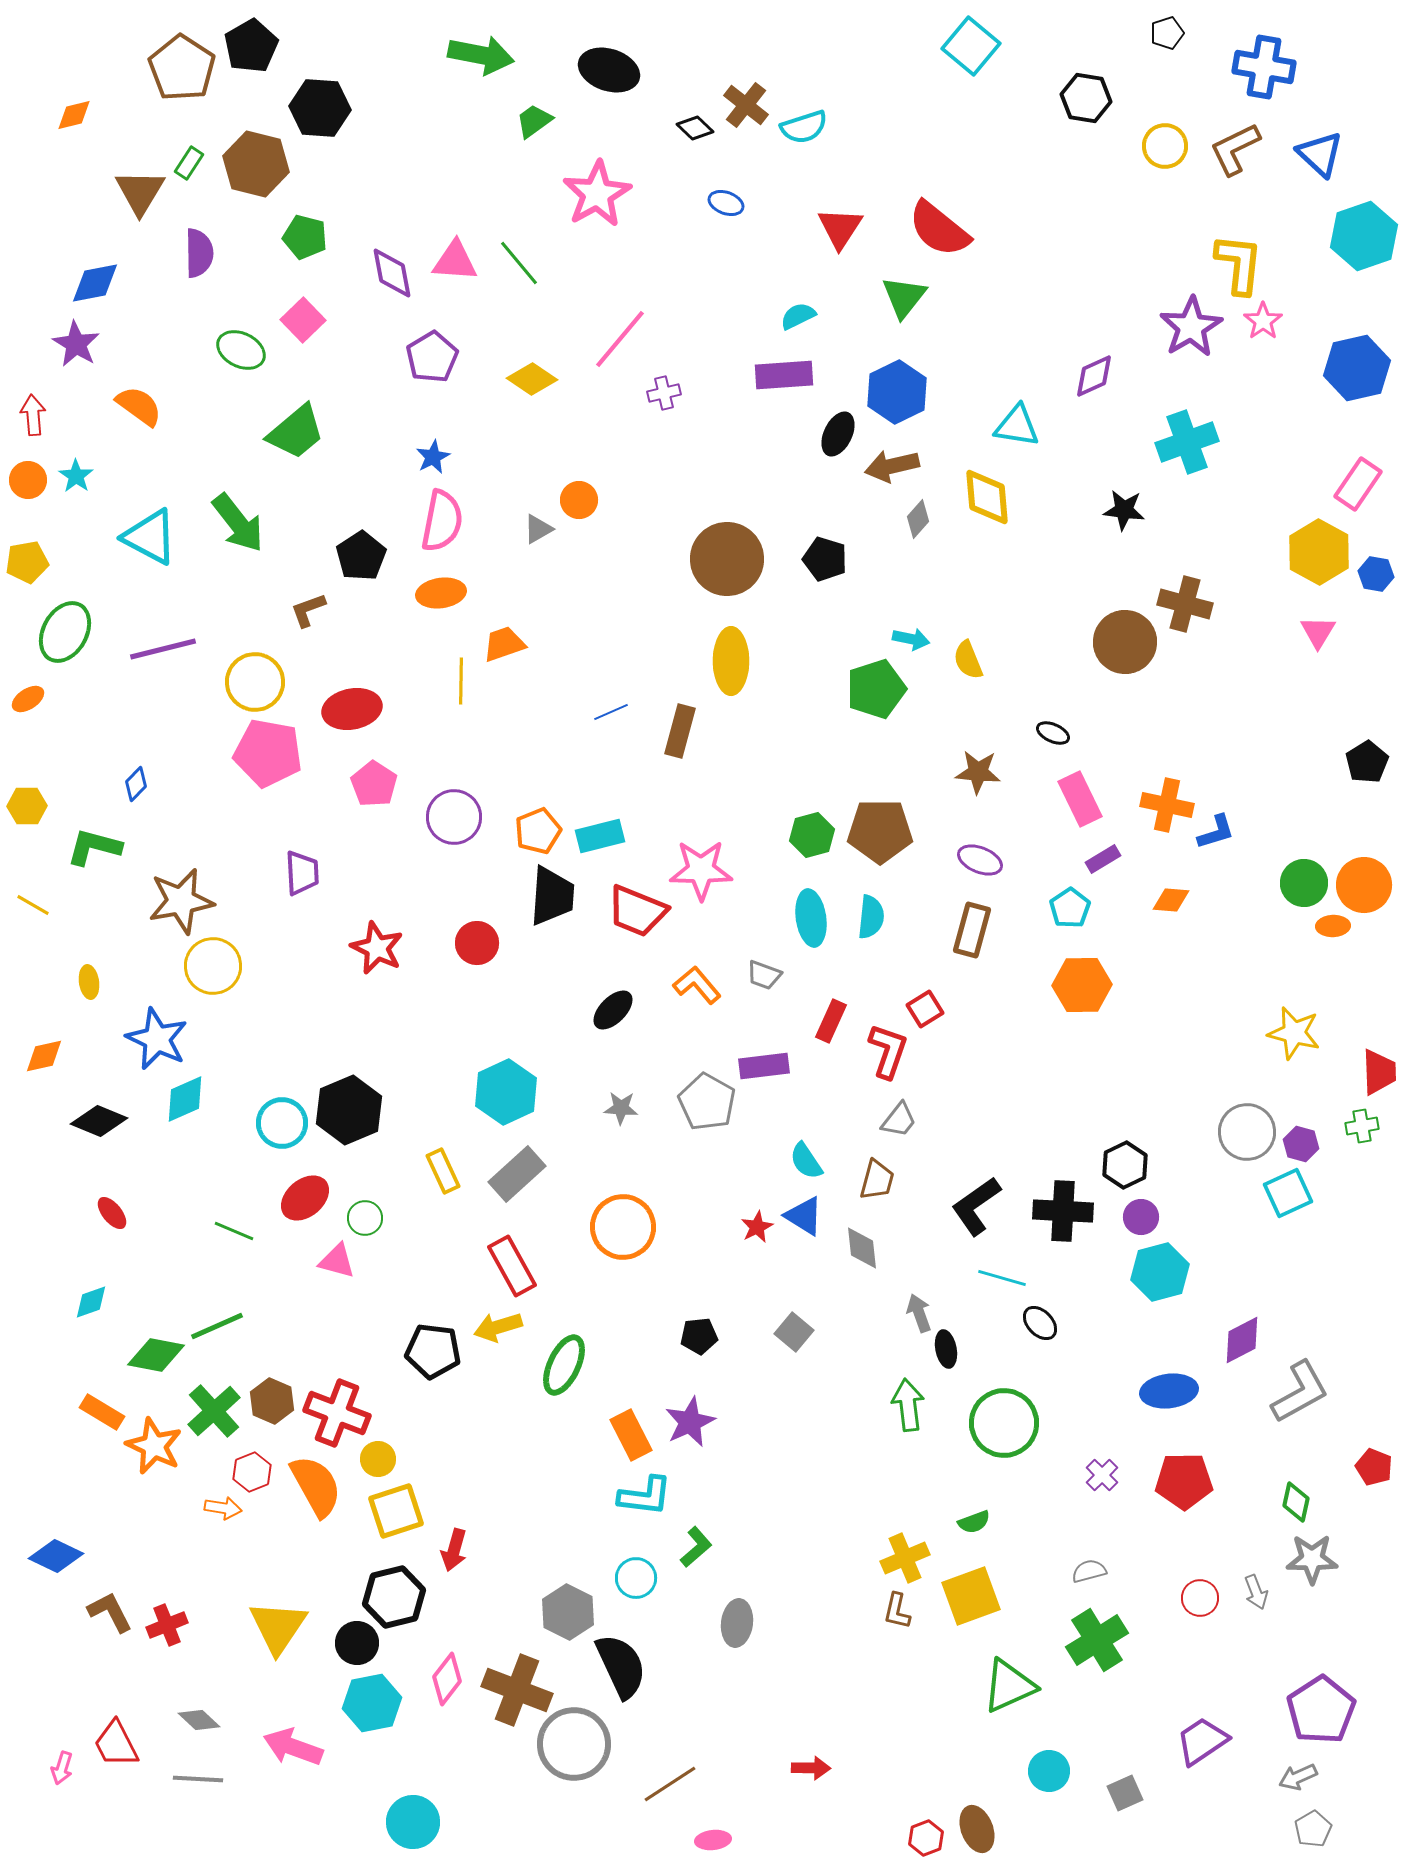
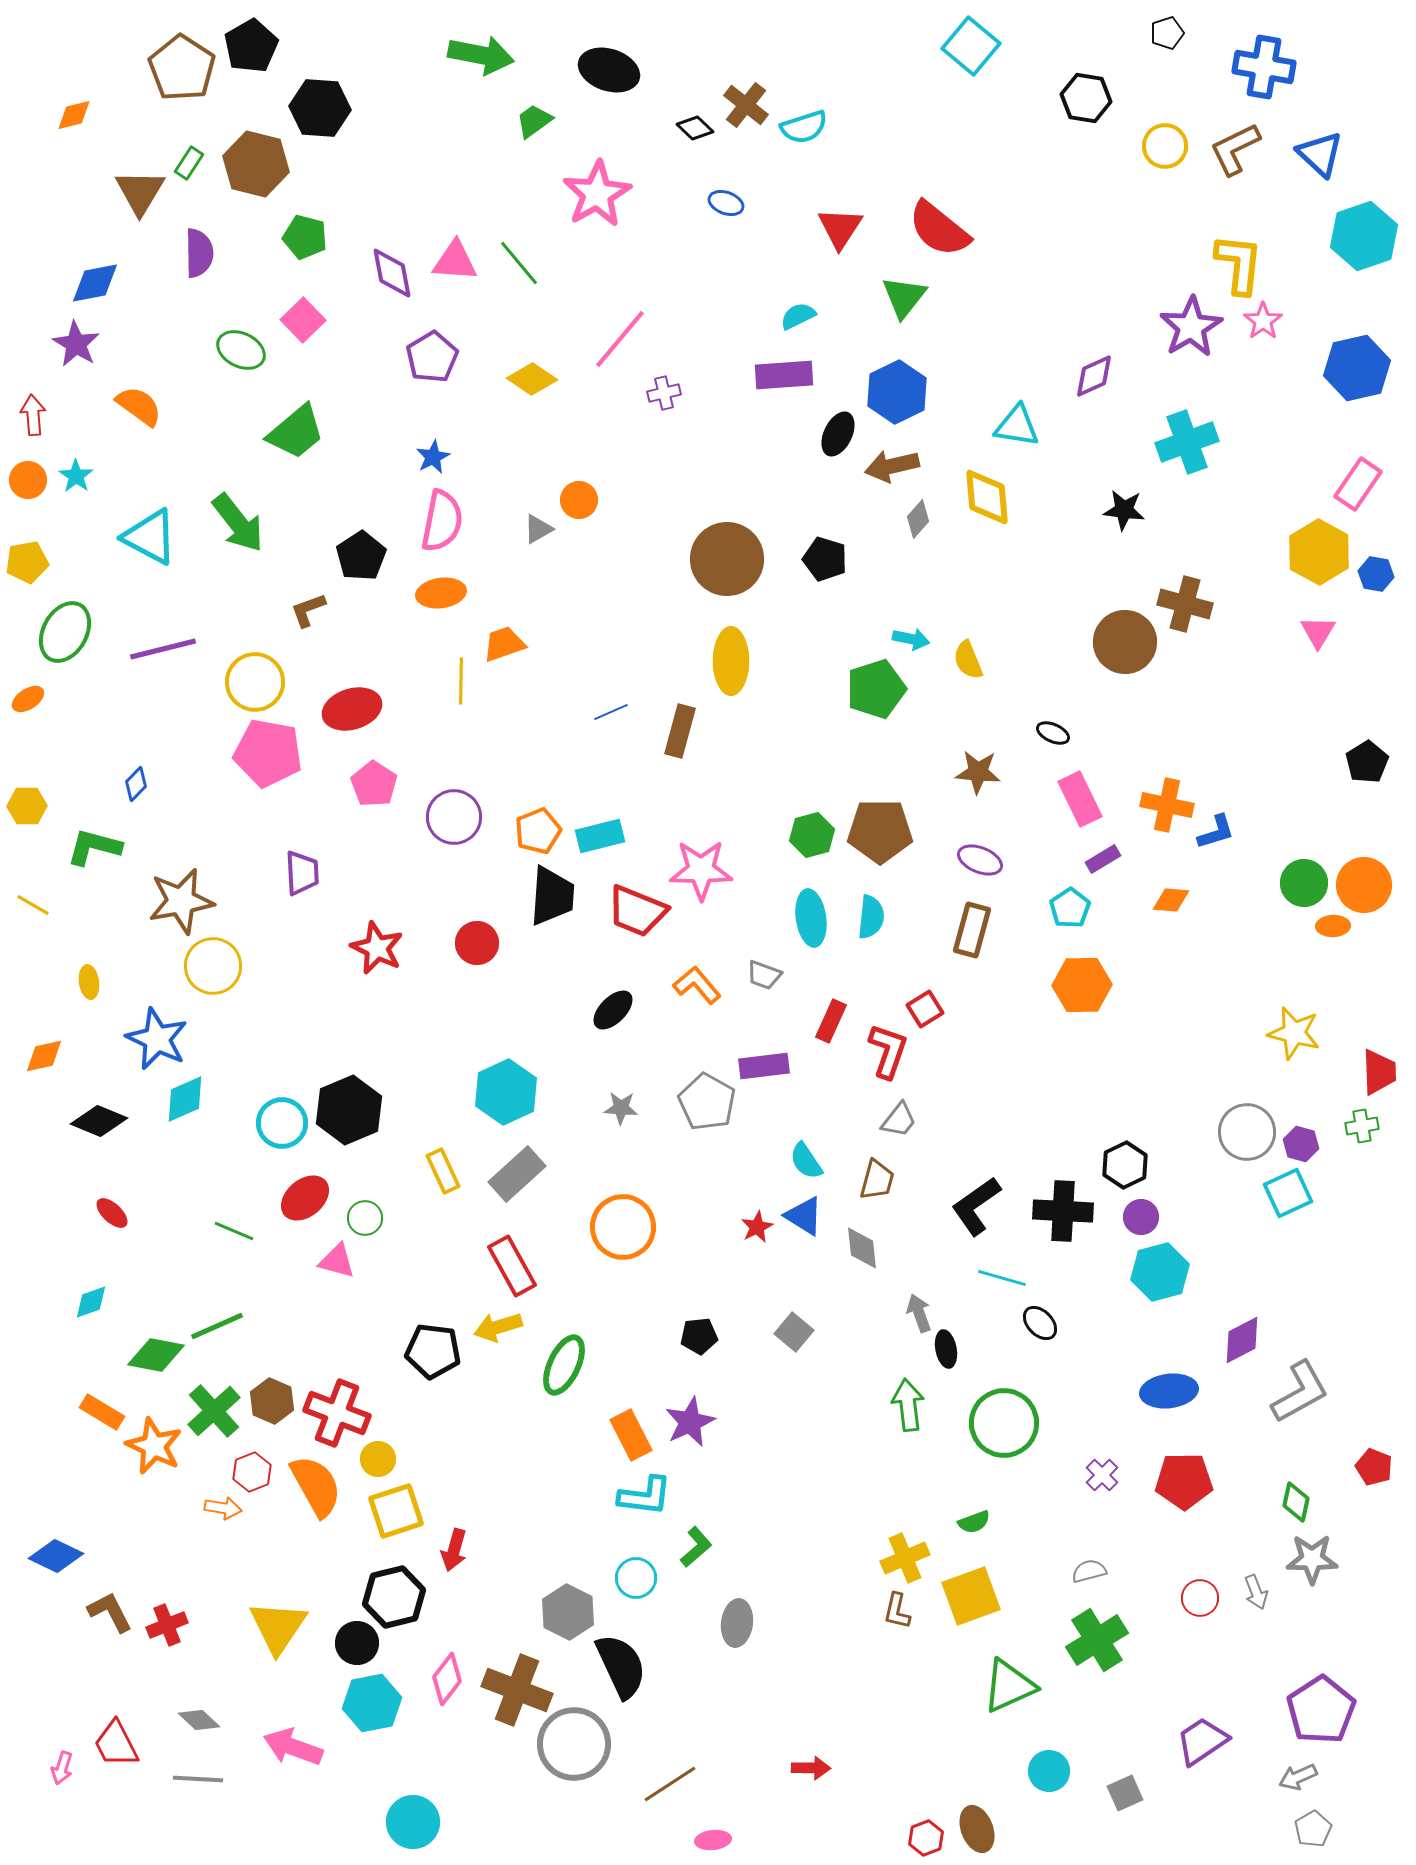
red ellipse at (352, 709): rotated 6 degrees counterclockwise
red ellipse at (112, 1213): rotated 8 degrees counterclockwise
